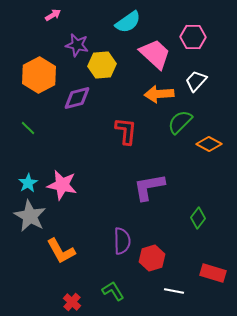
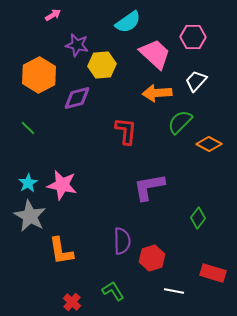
orange arrow: moved 2 px left, 1 px up
orange L-shape: rotated 20 degrees clockwise
